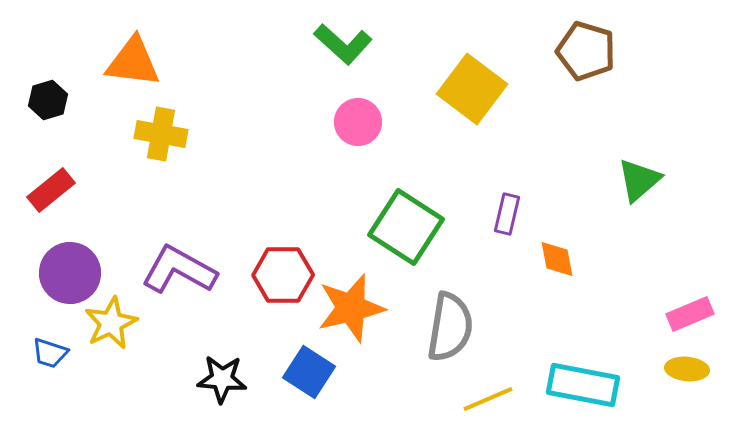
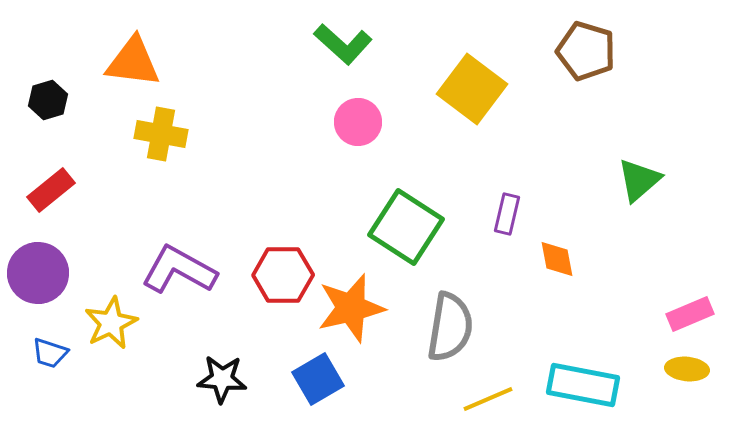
purple circle: moved 32 px left
blue square: moved 9 px right, 7 px down; rotated 27 degrees clockwise
